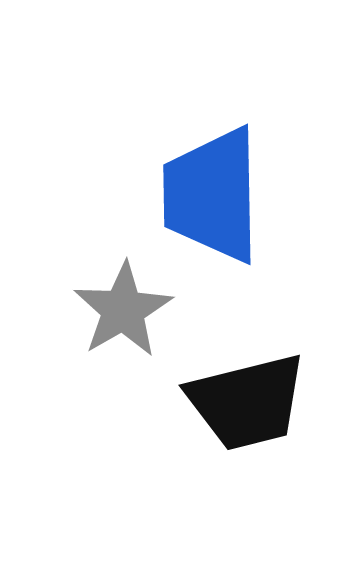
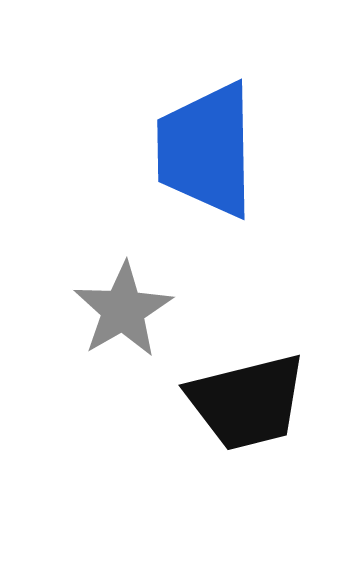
blue trapezoid: moved 6 px left, 45 px up
